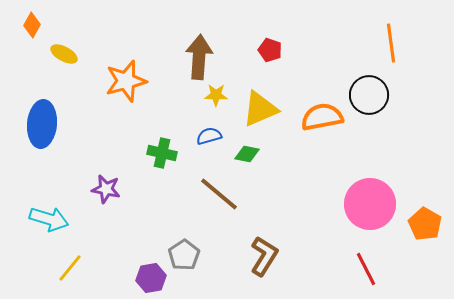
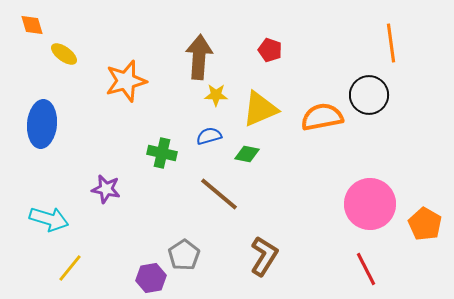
orange diamond: rotated 45 degrees counterclockwise
yellow ellipse: rotated 8 degrees clockwise
